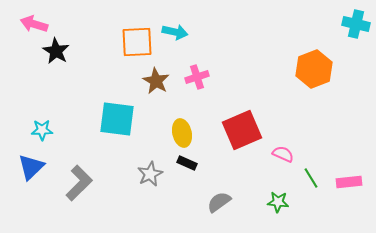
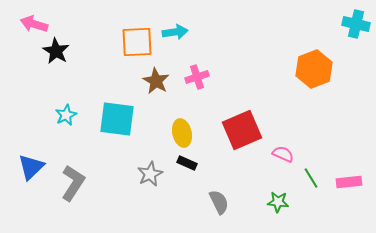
cyan arrow: rotated 20 degrees counterclockwise
cyan star: moved 24 px right, 15 px up; rotated 25 degrees counterclockwise
gray L-shape: moved 6 px left; rotated 12 degrees counterclockwise
gray semicircle: rotated 100 degrees clockwise
